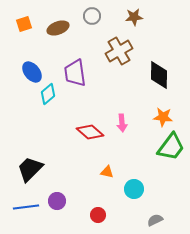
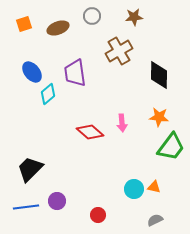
orange star: moved 4 px left
orange triangle: moved 47 px right, 15 px down
